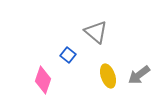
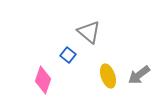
gray triangle: moved 7 px left
